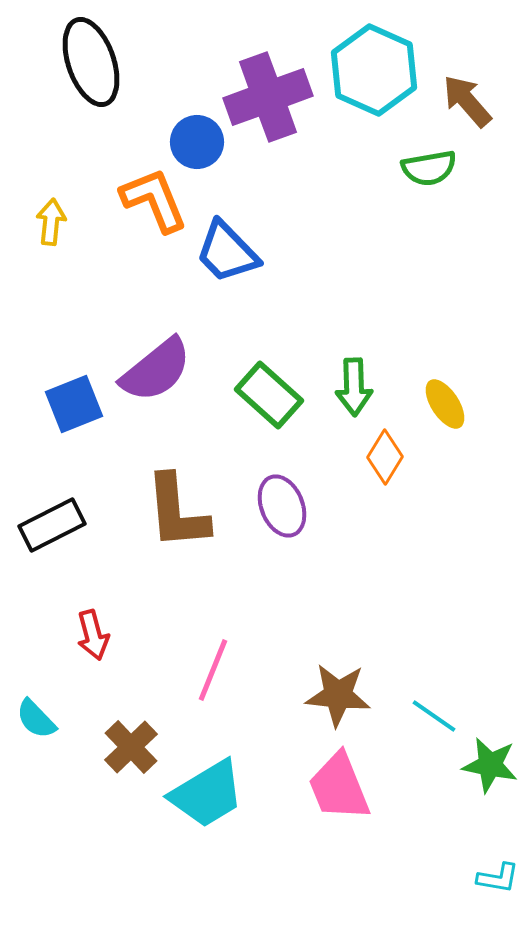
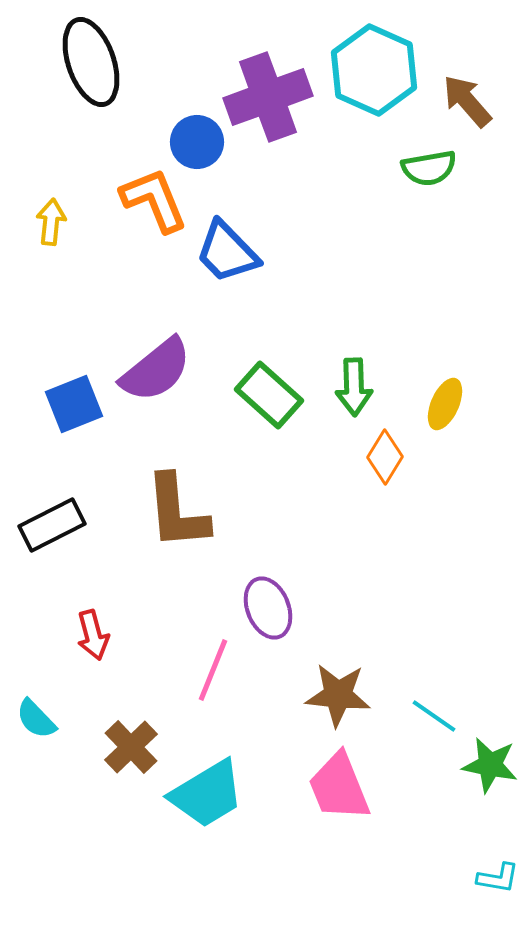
yellow ellipse: rotated 57 degrees clockwise
purple ellipse: moved 14 px left, 102 px down
